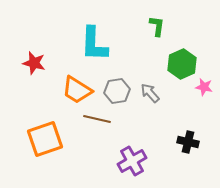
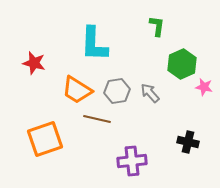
purple cross: rotated 24 degrees clockwise
